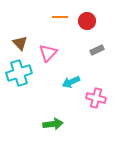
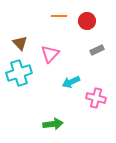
orange line: moved 1 px left, 1 px up
pink triangle: moved 2 px right, 1 px down
